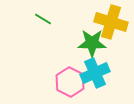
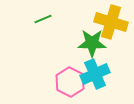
green line: rotated 54 degrees counterclockwise
cyan cross: moved 1 px down
